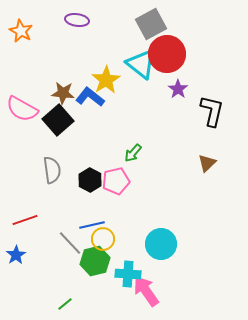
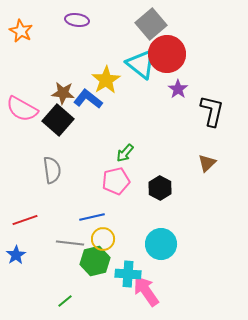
gray square: rotated 12 degrees counterclockwise
blue L-shape: moved 2 px left, 2 px down
black square: rotated 8 degrees counterclockwise
green arrow: moved 8 px left
black hexagon: moved 70 px right, 8 px down
blue line: moved 8 px up
gray line: rotated 40 degrees counterclockwise
green line: moved 3 px up
